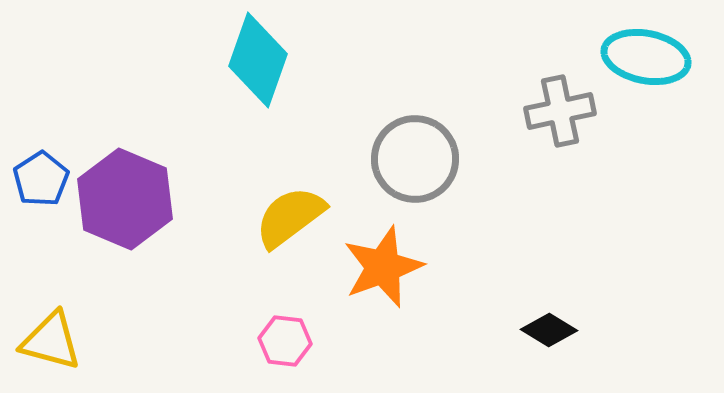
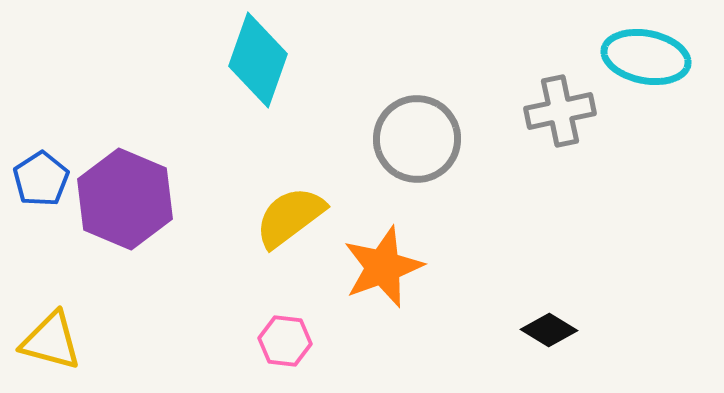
gray circle: moved 2 px right, 20 px up
